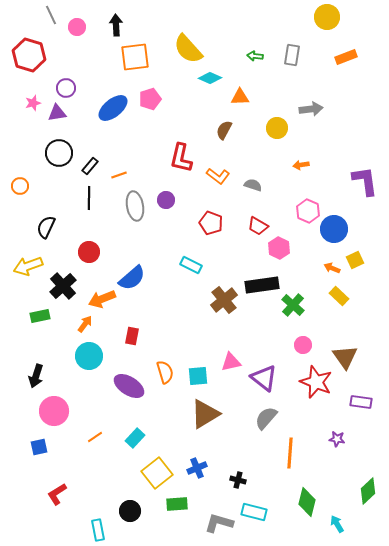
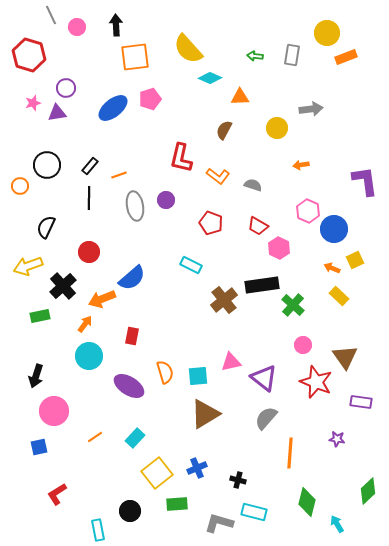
yellow circle at (327, 17): moved 16 px down
black circle at (59, 153): moved 12 px left, 12 px down
